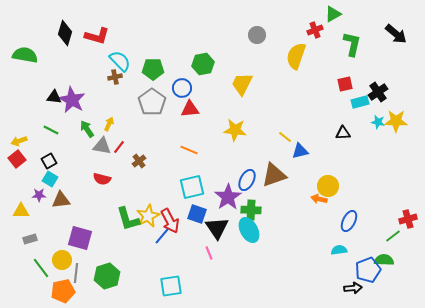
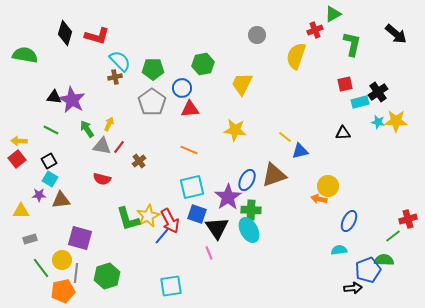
yellow arrow at (19, 141): rotated 21 degrees clockwise
